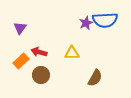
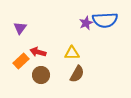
red arrow: moved 1 px left
brown semicircle: moved 18 px left, 4 px up
